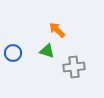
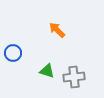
green triangle: moved 20 px down
gray cross: moved 10 px down
